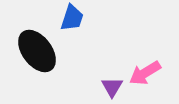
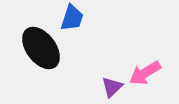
black ellipse: moved 4 px right, 3 px up
purple triangle: rotated 15 degrees clockwise
